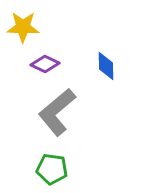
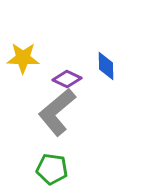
yellow star: moved 31 px down
purple diamond: moved 22 px right, 15 px down
